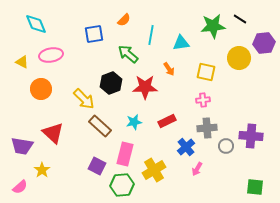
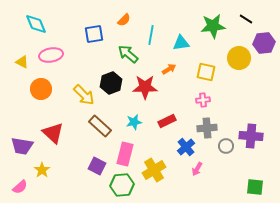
black line: moved 6 px right
orange arrow: rotated 88 degrees counterclockwise
yellow arrow: moved 4 px up
